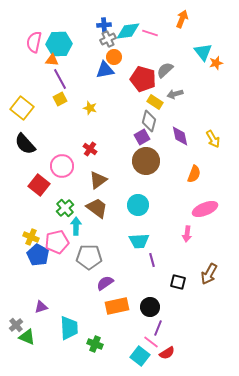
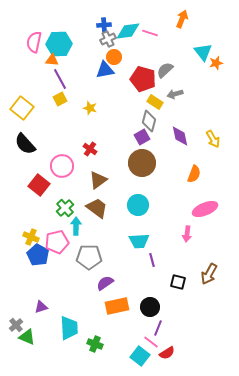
brown circle at (146, 161): moved 4 px left, 2 px down
